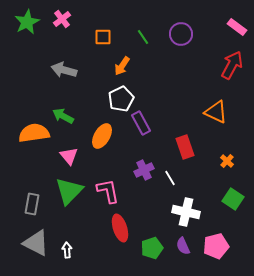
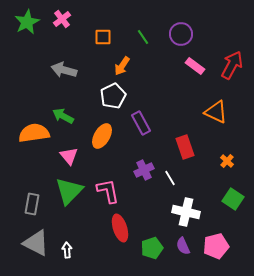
pink rectangle: moved 42 px left, 39 px down
white pentagon: moved 8 px left, 3 px up
